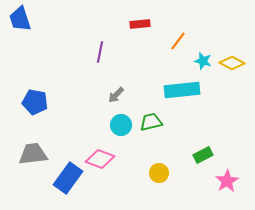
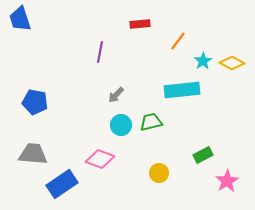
cyan star: rotated 24 degrees clockwise
gray trapezoid: rotated 12 degrees clockwise
blue rectangle: moved 6 px left, 6 px down; rotated 20 degrees clockwise
